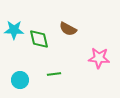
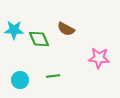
brown semicircle: moved 2 px left
green diamond: rotated 10 degrees counterclockwise
green line: moved 1 px left, 2 px down
